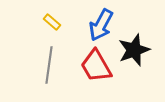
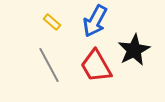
blue arrow: moved 6 px left, 4 px up
black star: rotated 8 degrees counterclockwise
gray line: rotated 36 degrees counterclockwise
